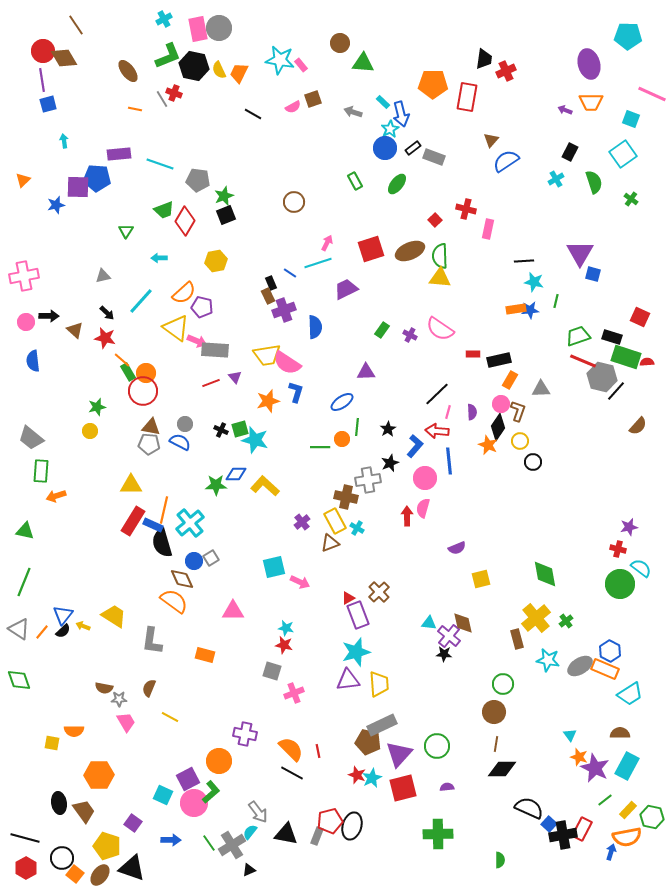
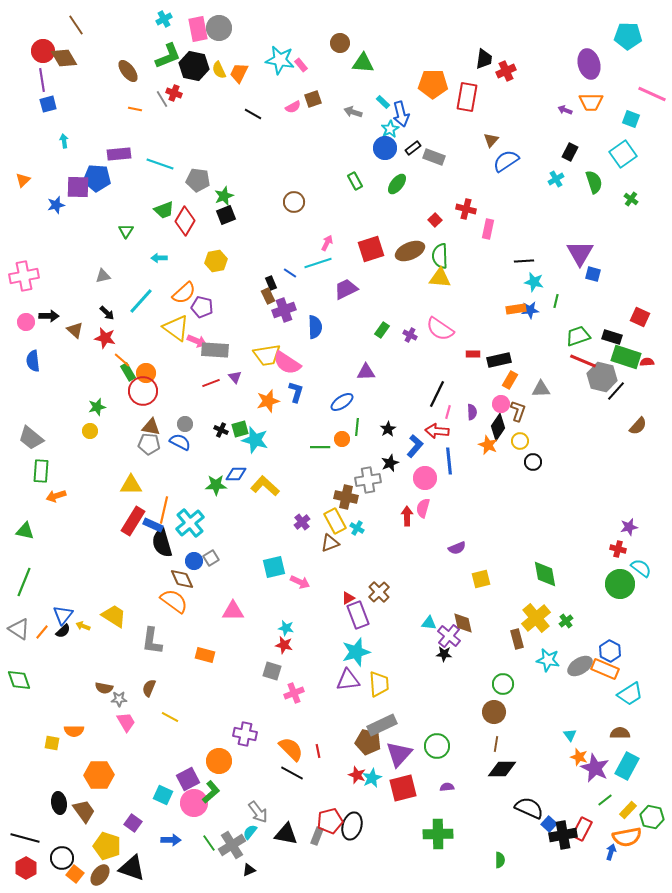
black line at (437, 394): rotated 20 degrees counterclockwise
